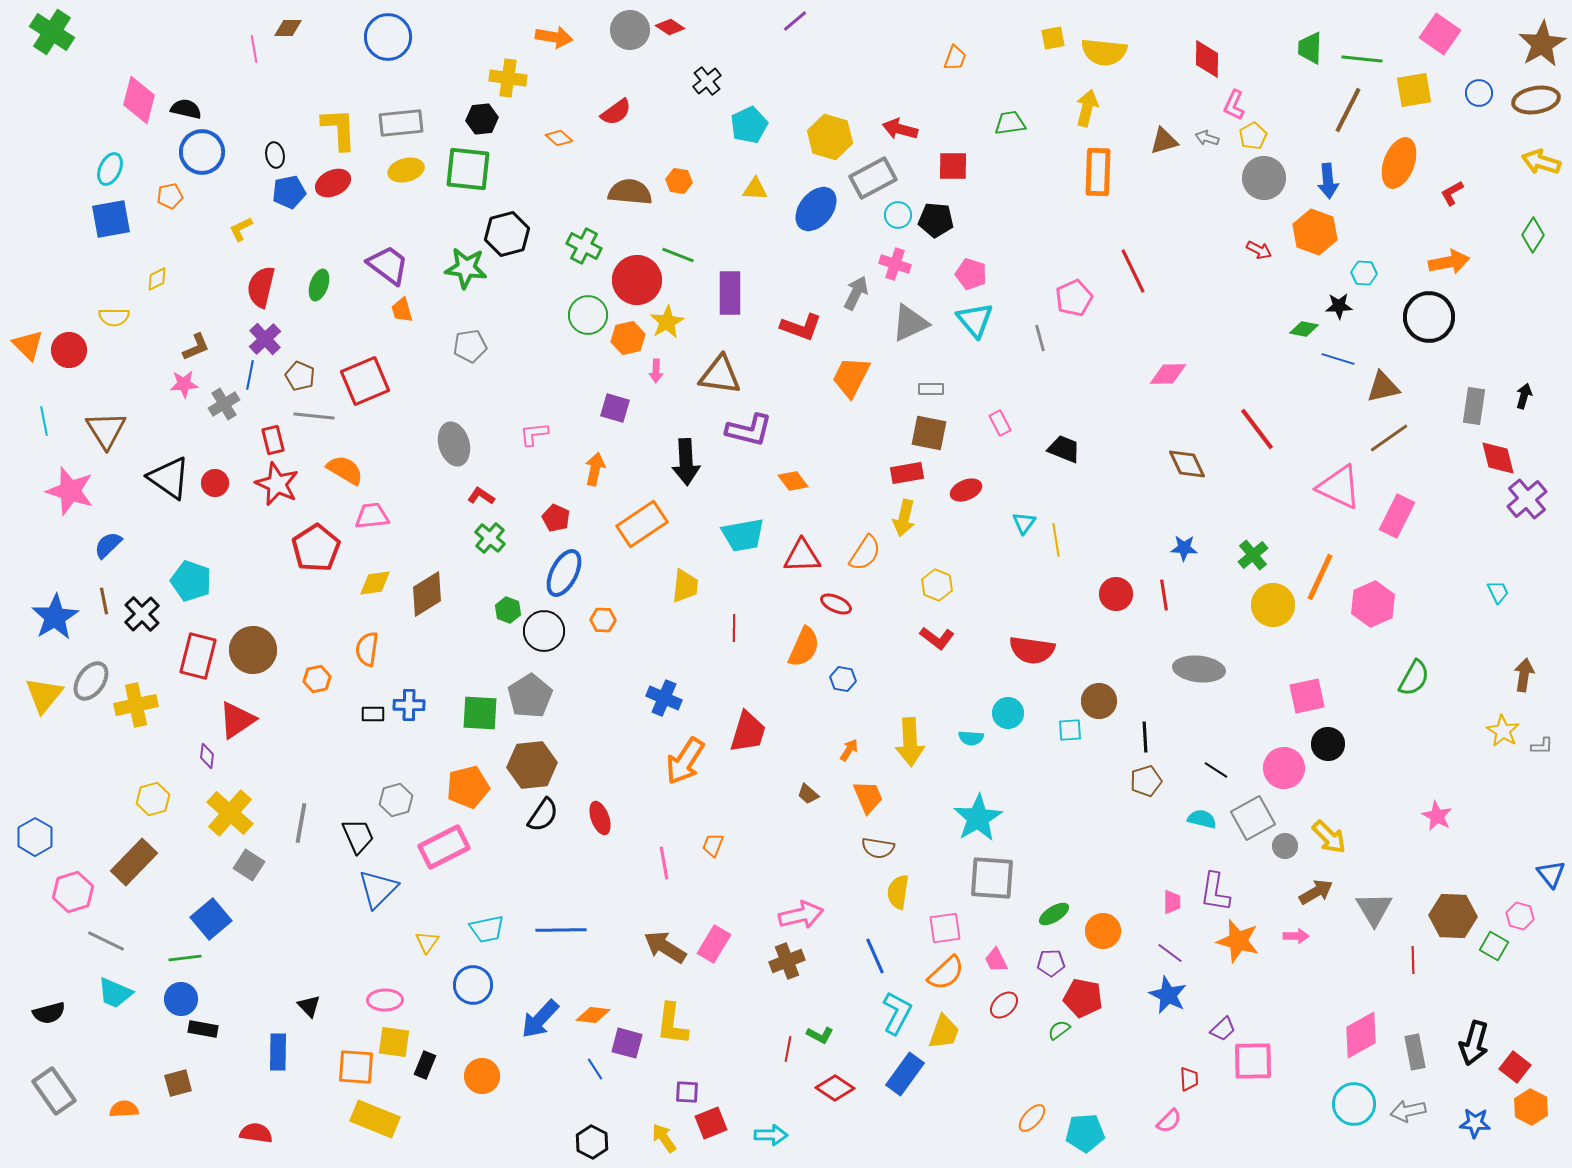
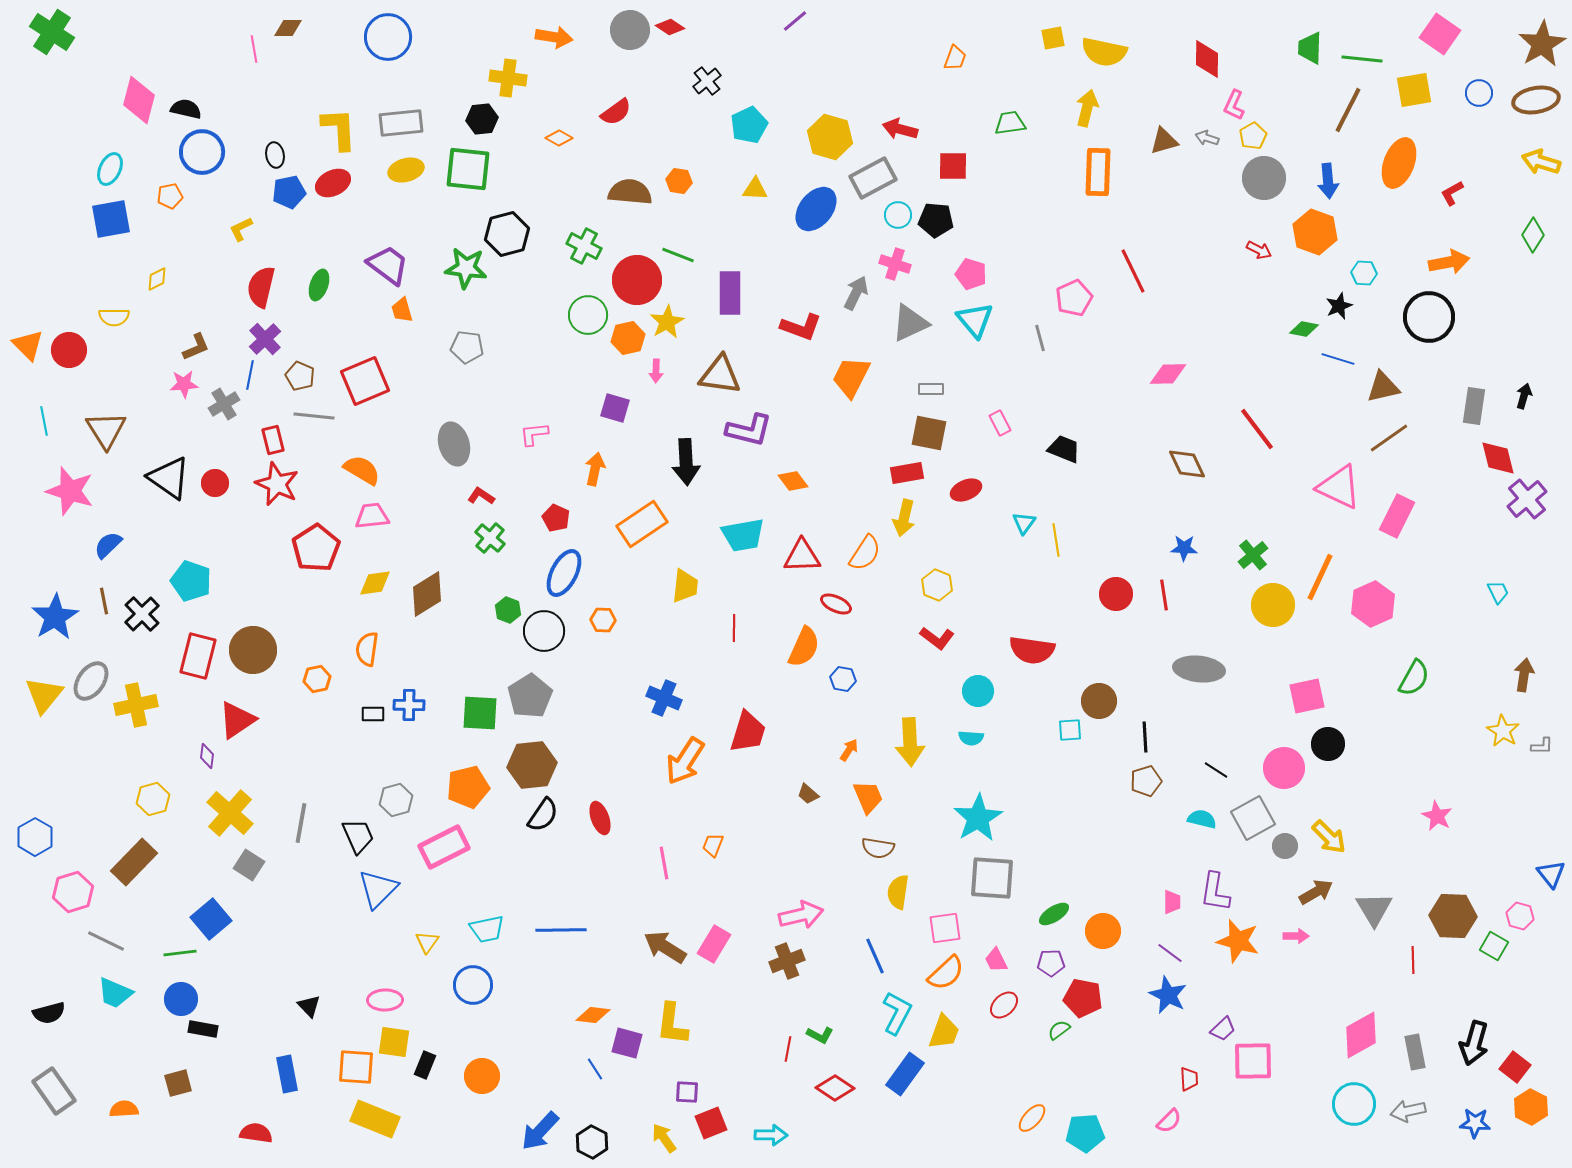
yellow semicircle at (1104, 52): rotated 6 degrees clockwise
orange diamond at (559, 138): rotated 12 degrees counterclockwise
black star at (1339, 306): rotated 20 degrees counterclockwise
gray pentagon at (470, 346): moved 3 px left, 1 px down; rotated 16 degrees clockwise
orange semicircle at (345, 470): moved 17 px right
cyan circle at (1008, 713): moved 30 px left, 22 px up
green line at (185, 958): moved 5 px left, 5 px up
blue arrow at (540, 1019): moved 112 px down
blue rectangle at (278, 1052): moved 9 px right, 22 px down; rotated 12 degrees counterclockwise
